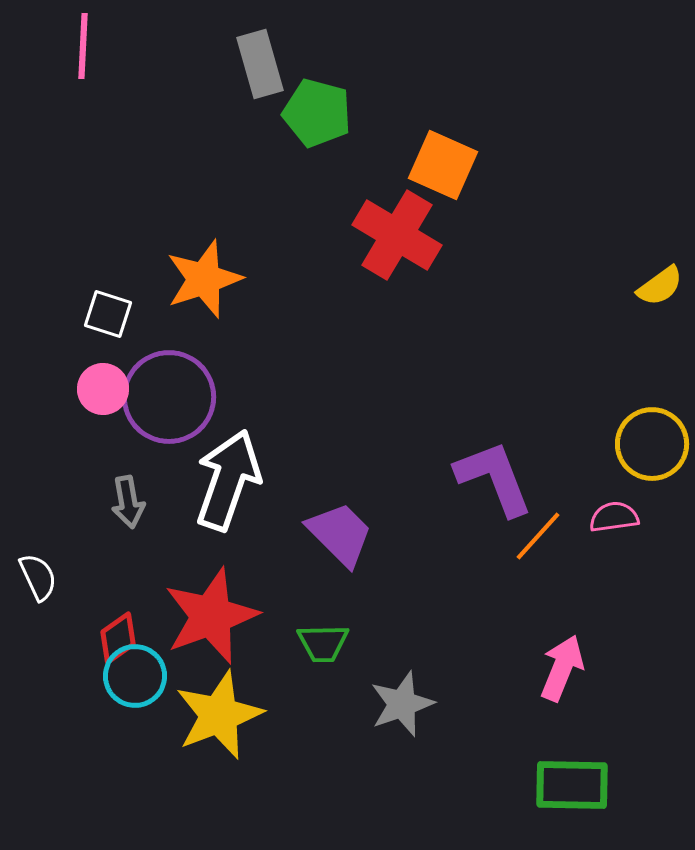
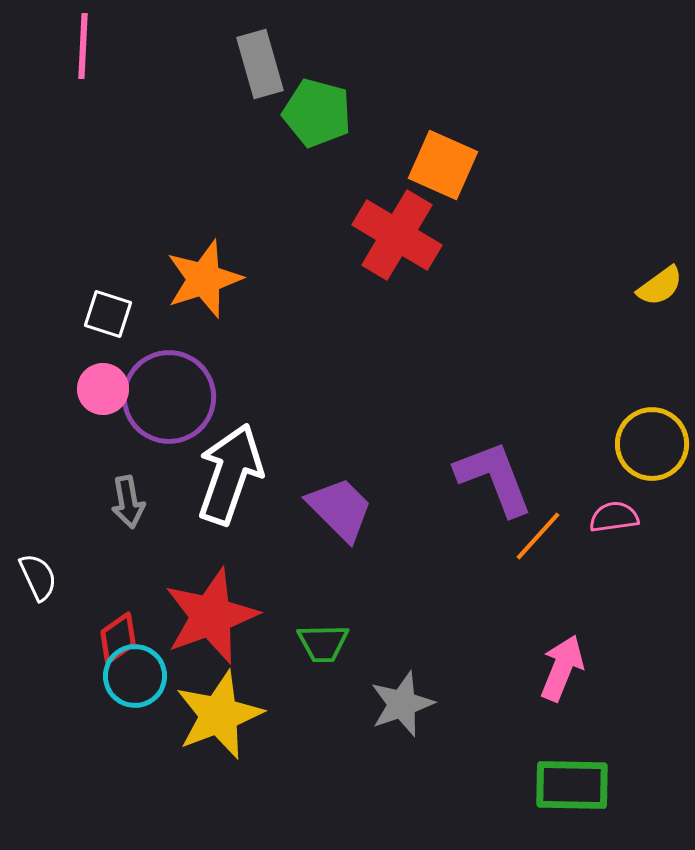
white arrow: moved 2 px right, 6 px up
purple trapezoid: moved 25 px up
